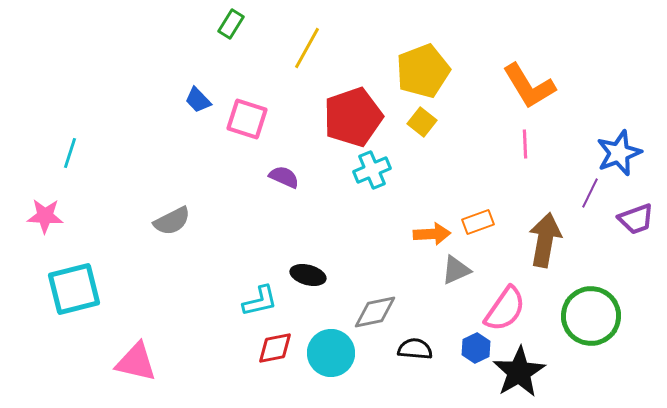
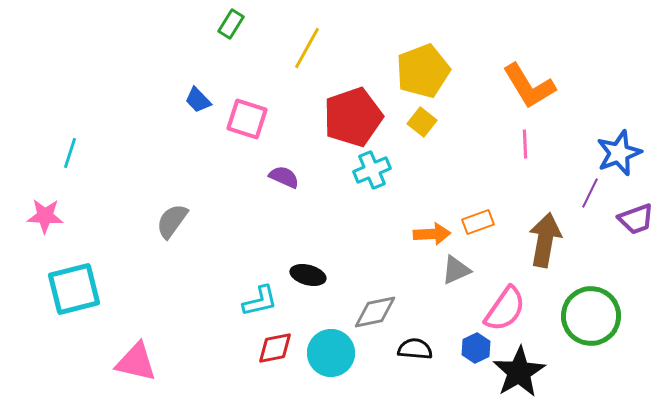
gray semicircle: rotated 153 degrees clockwise
